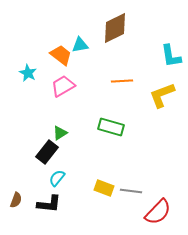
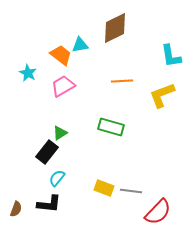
brown semicircle: moved 9 px down
